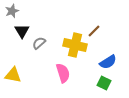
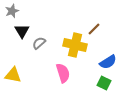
brown line: moved 2 px up
